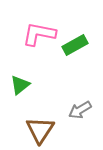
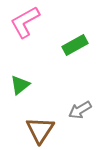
pink L-shape: moved 14 px left, 12 px up; rotated 40 degrees counterclockwise
